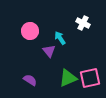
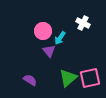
pink circle: moved 13 px right
cyan arrow: rotated 112 degrees counterclockwise
green triangle: rotated 18 degrees counterclockwise
